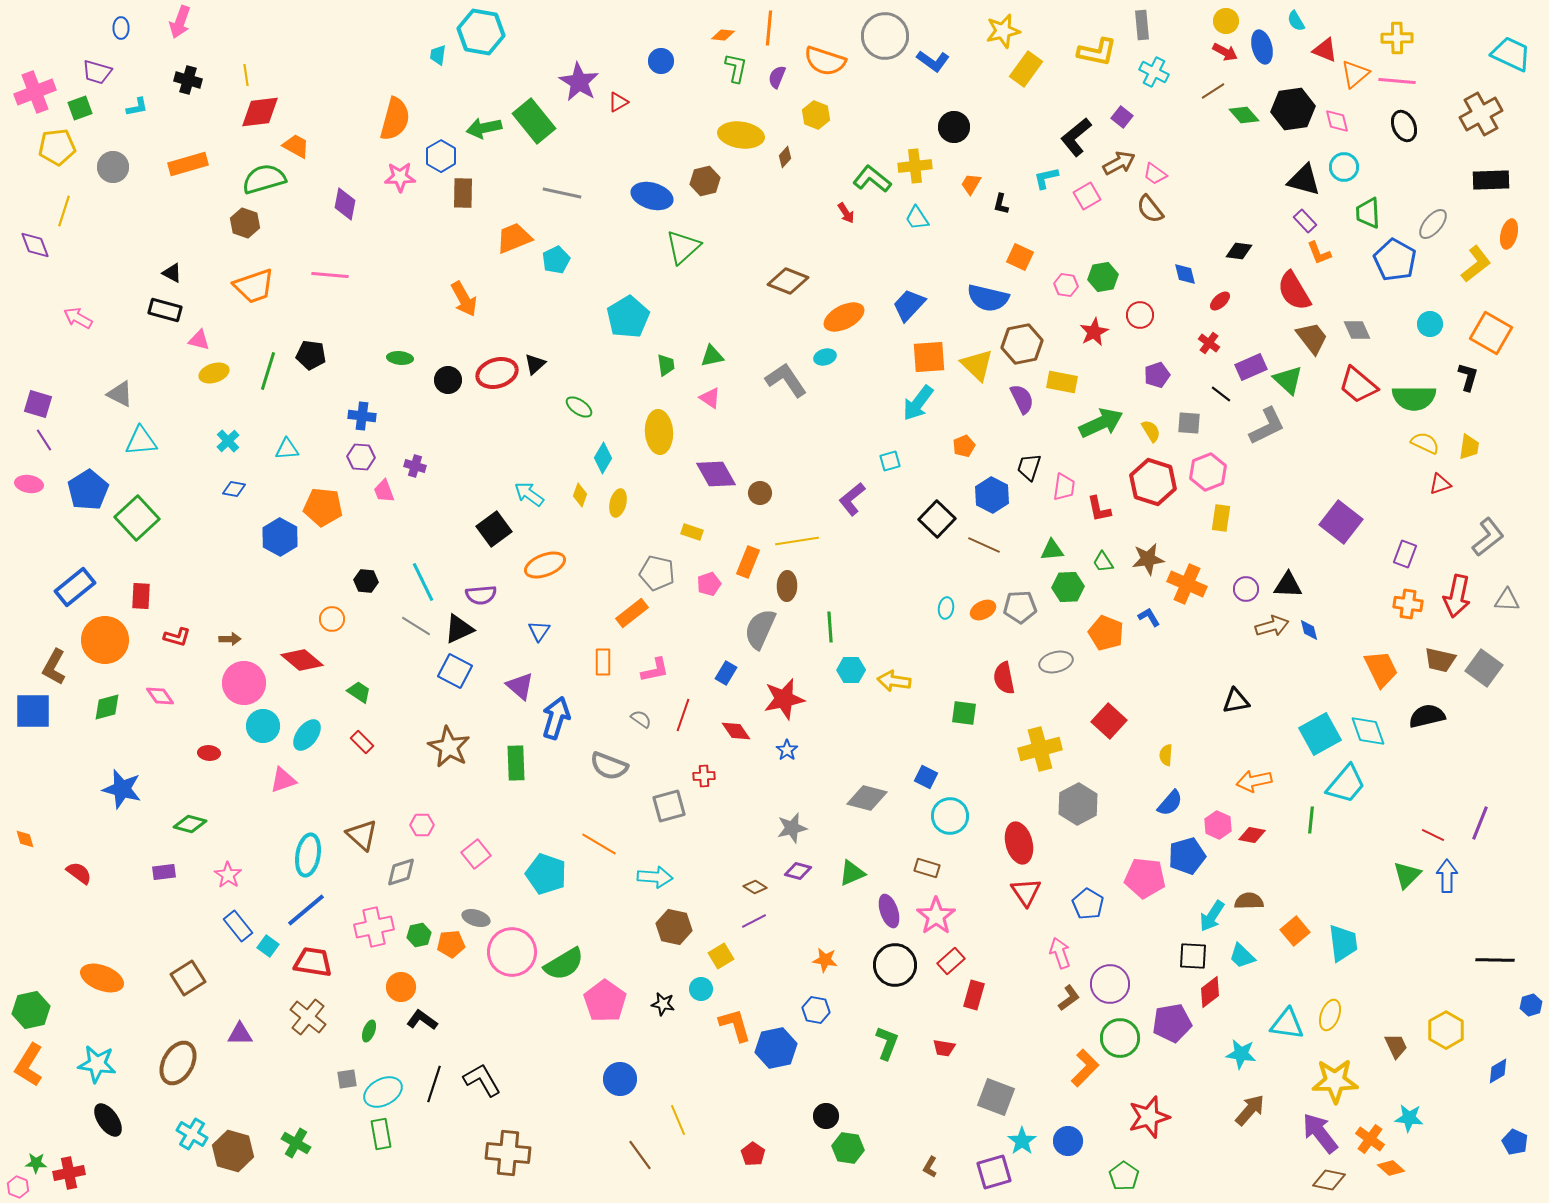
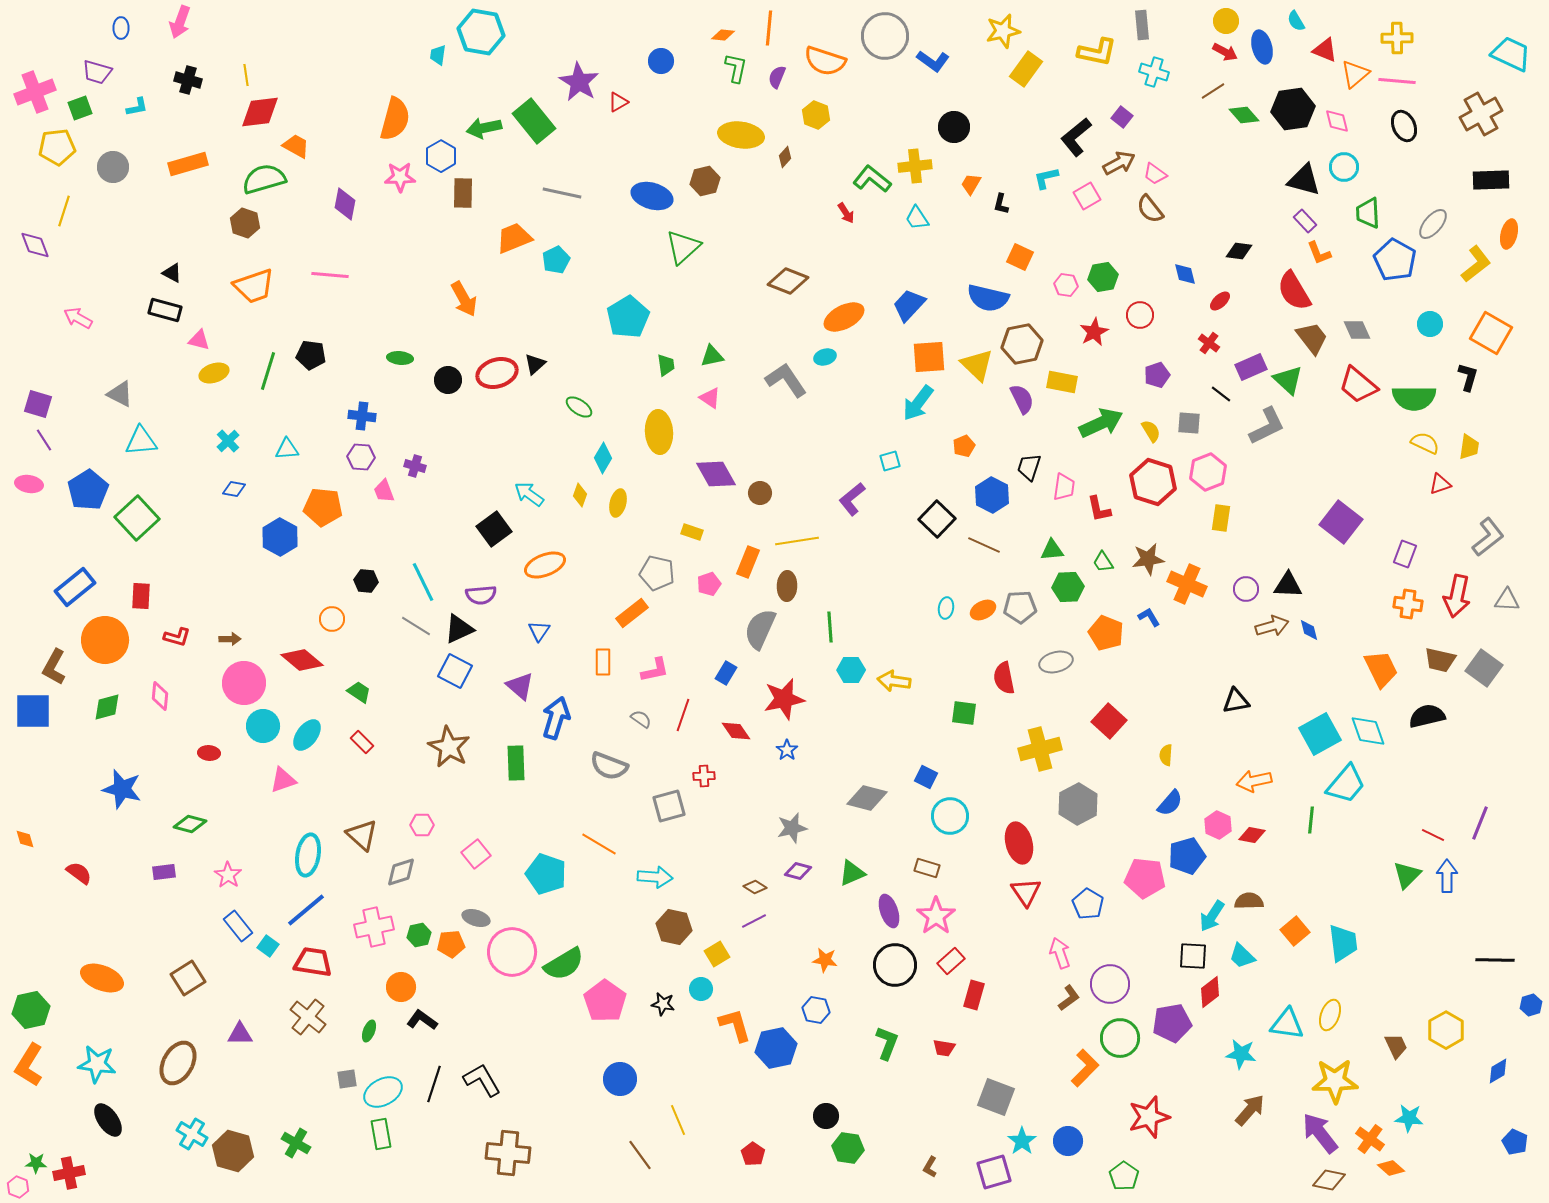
cyan cross at (1154, 72): rotated 8 degrees counterclockwise
pink diamond at (160, 696): rotated 40 degrees clockwise
yellow square at (721, 956): moved 4 px left, 2 px up
